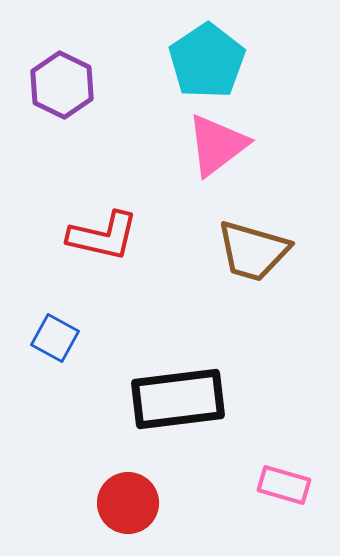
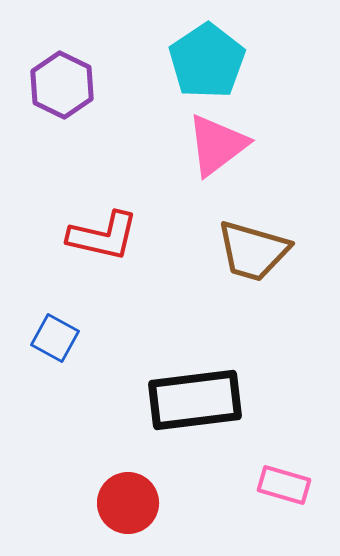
black rectangle: moved 17 px right, 1 px down
